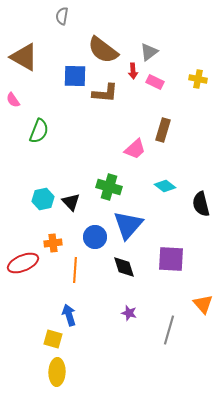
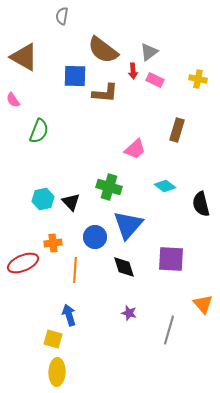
pink rectangle: moved 2 px up
brown rectangle: moved 14 px right
